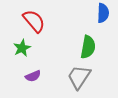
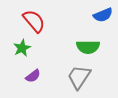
blue semicircle: moved 2 px down; rotated 66 degrees clockwise
green semicircle: rotated 80 degrees clockwise
purple semicircle: rotated 14 degrees counterclockwise
